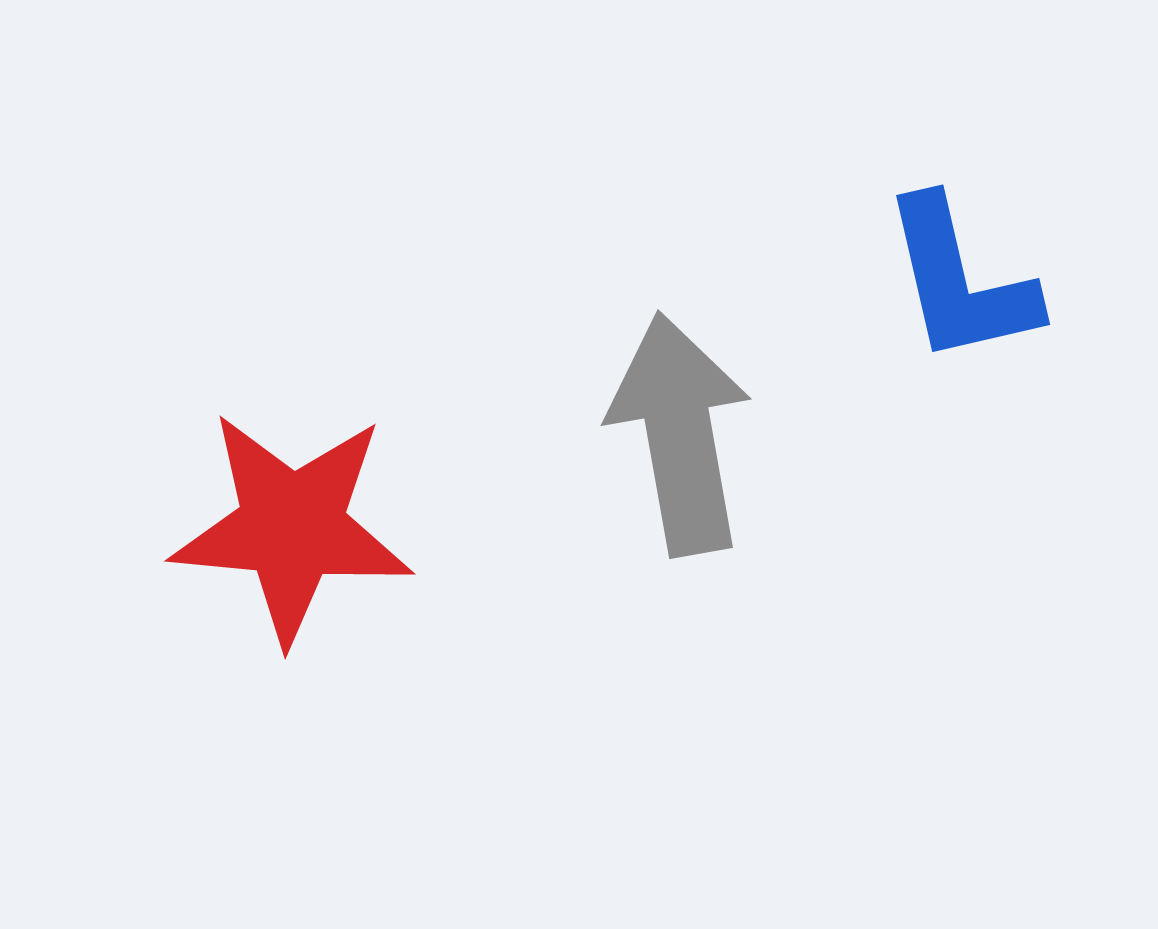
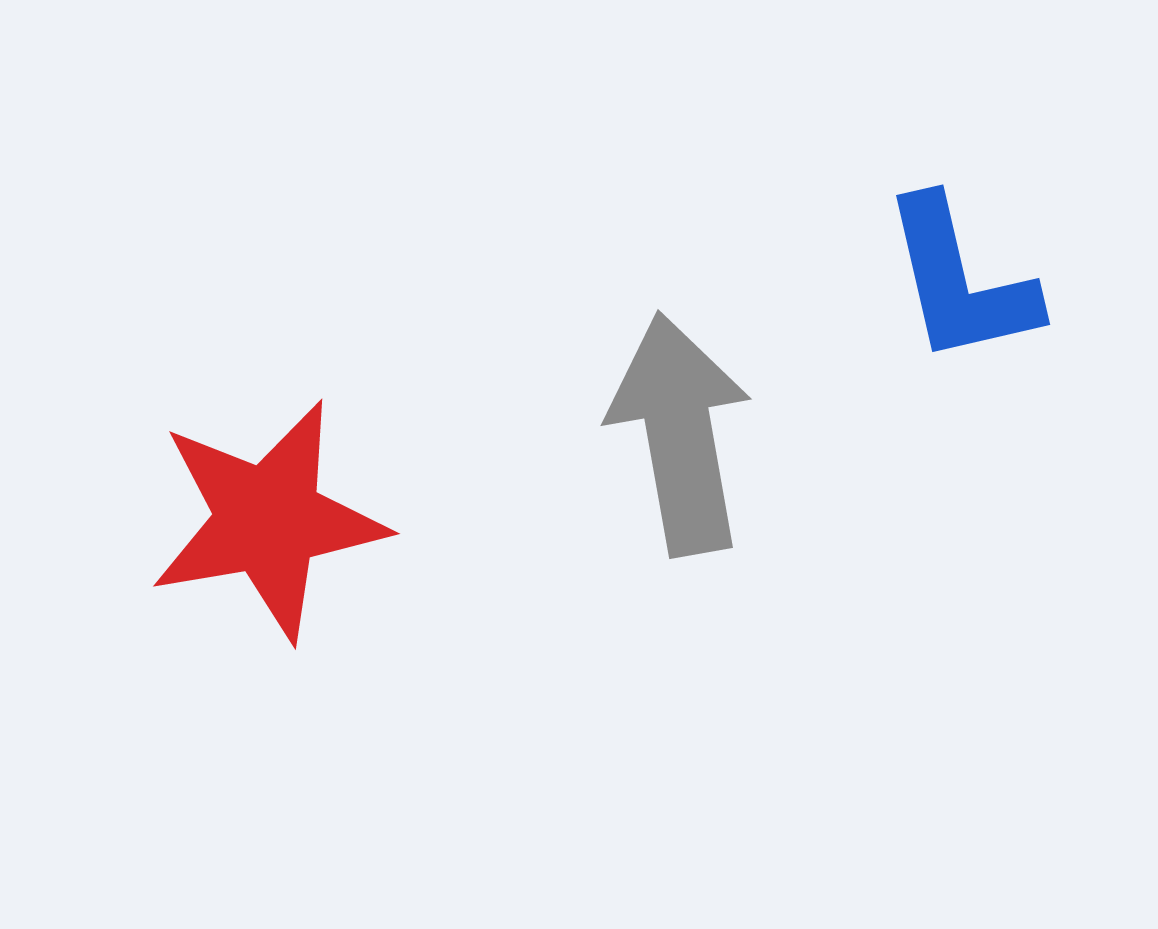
red star: moved 24 px left, 7 px up; rotated 15 degrees counterclockwise
